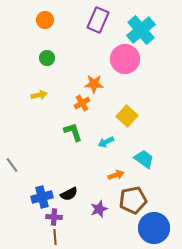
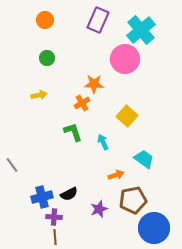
cyan arrow: moved 3 px left; rotated 91 degrees clockwise
